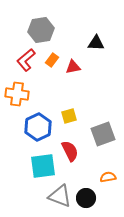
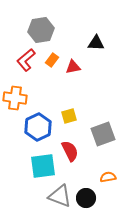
orange cross: moved 2 px left, 4 px down
